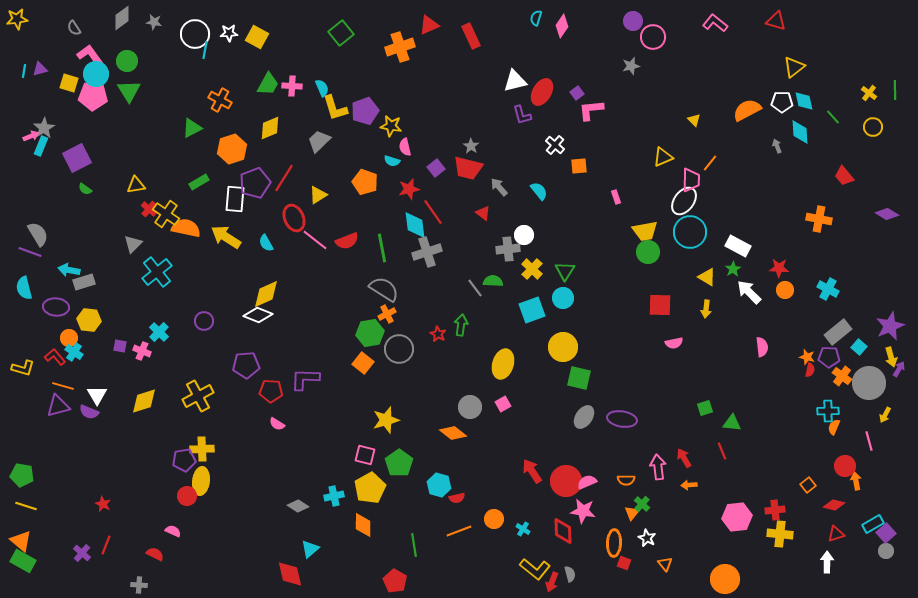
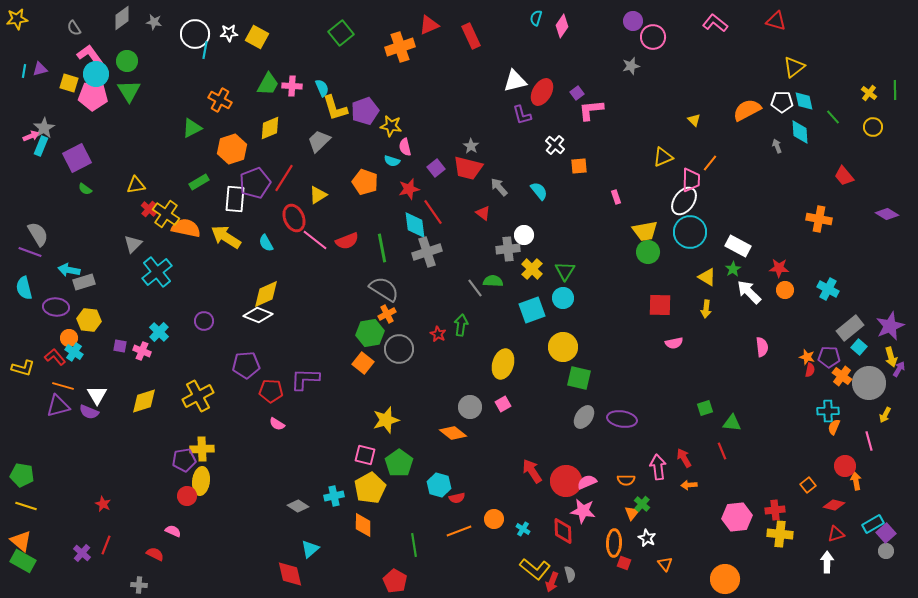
gray rectangle at (838, 332): moved 12 px right, 4 px up
